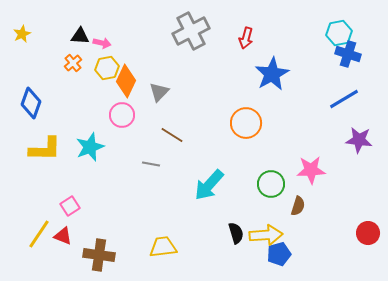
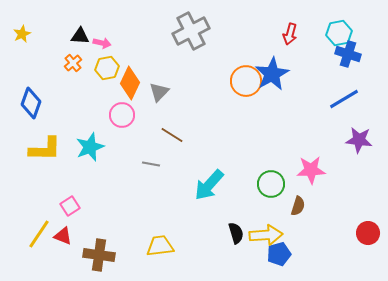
red arrow: moved 44 px right, 4 px up
orange diamond: moved 4 px right, 2 px down
orange circle: moved 42 px up
yellow trapezoid: moved 3 px left, 1 px up
